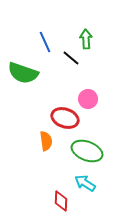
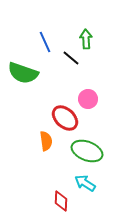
red ellipse: rotated 24 degrees clockwise
